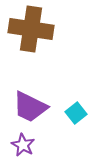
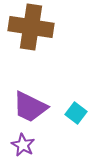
brown cross: moved 2 px up
cyan square: rotated 15 degrees counterclockwise
